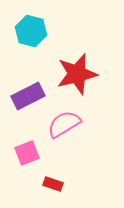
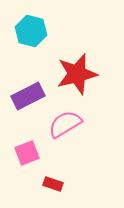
pink semicircle: moved 1 px right
